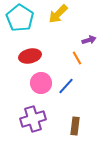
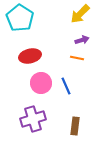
yellow arrow: moved 22 px right
purple arrow: moved 7 px left
orange line: rotated 48 degrees counterclockwise
blue line: rotated 66 degrees counterclockwise
